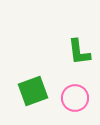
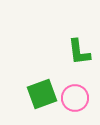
green square: moved 9 px right, 3 px down
